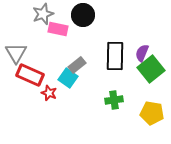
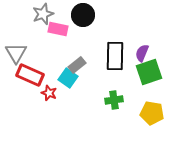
green square: moved 2 px left, 3 px down; rotated 20 degrees clockwise
